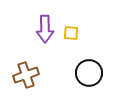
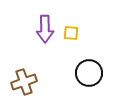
brown cross: moved 2 px left, 7 px down
